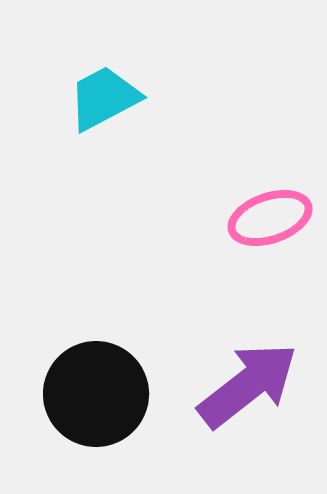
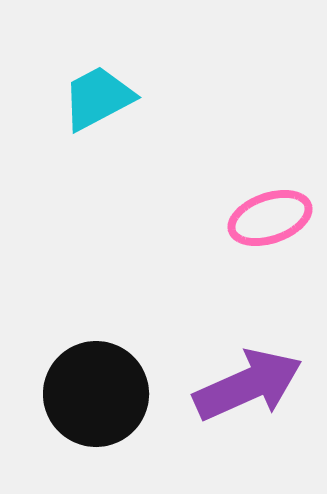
cyan trapezoid: moved 6 px left
purple arrow: rotated 14 degrees clockwise
